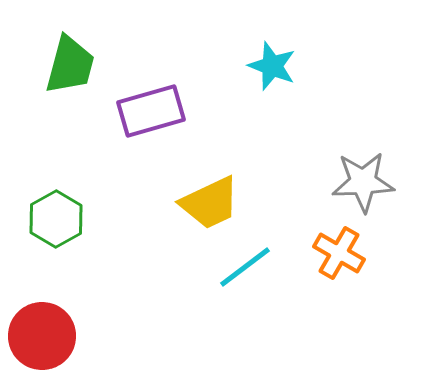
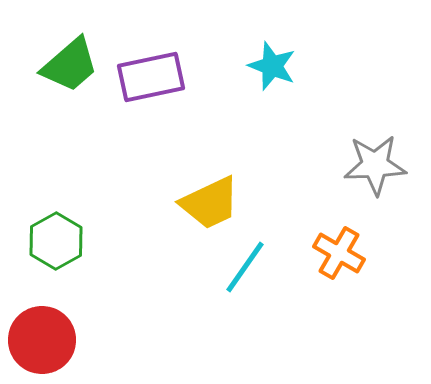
green trapezoid: rotated 34 degrees clockwise
purple rectangle: moved 34 px up; rotated 4 degrees clockwise
gray star: moved 12 px right, 17 px up
green hexagon: moved 22 px down
cyan line: rotated 18 degrees counterclockwise
red circle: moved 4 px down
